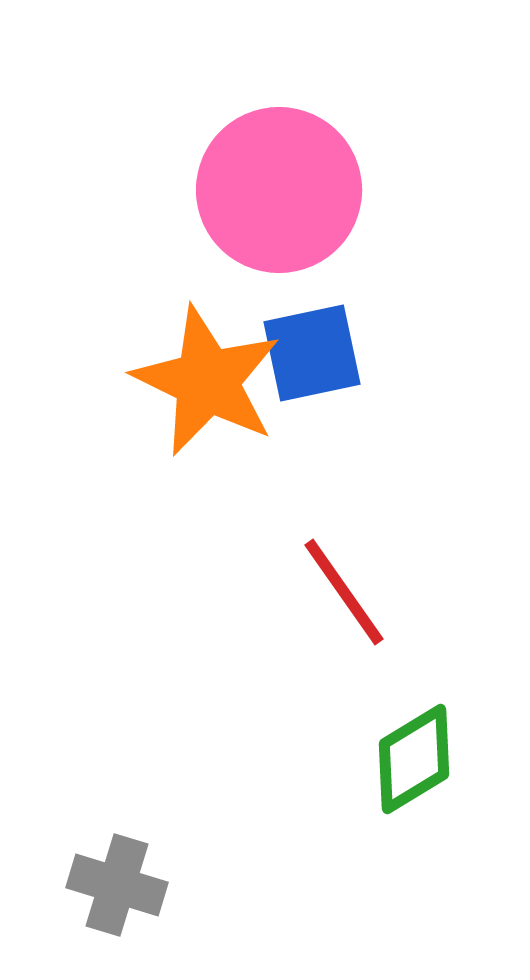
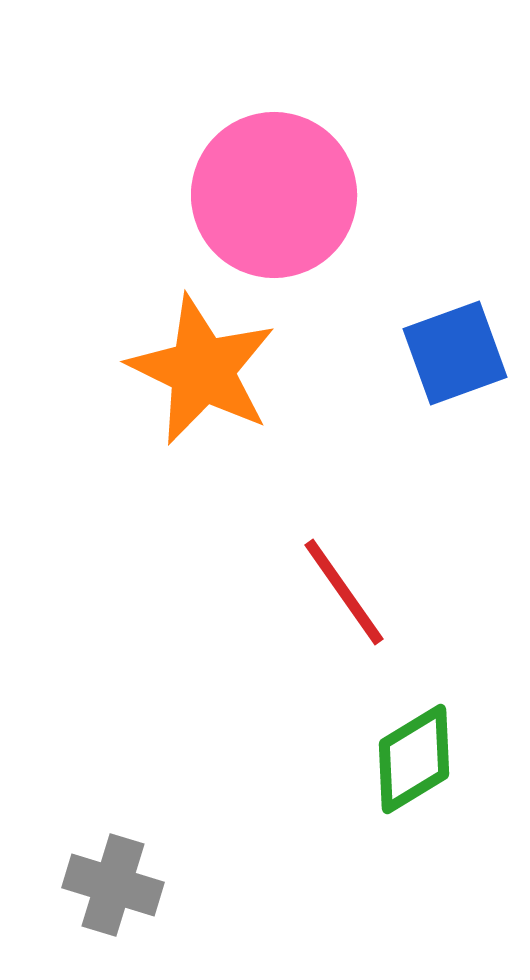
pink circle: moved 5 px left, 5 px down
blue square: moved 143 px right; rotated 8 degrees counterclockwise
orange star: moved 5 px left, 11 px up
gray cross: moved 4 px left
